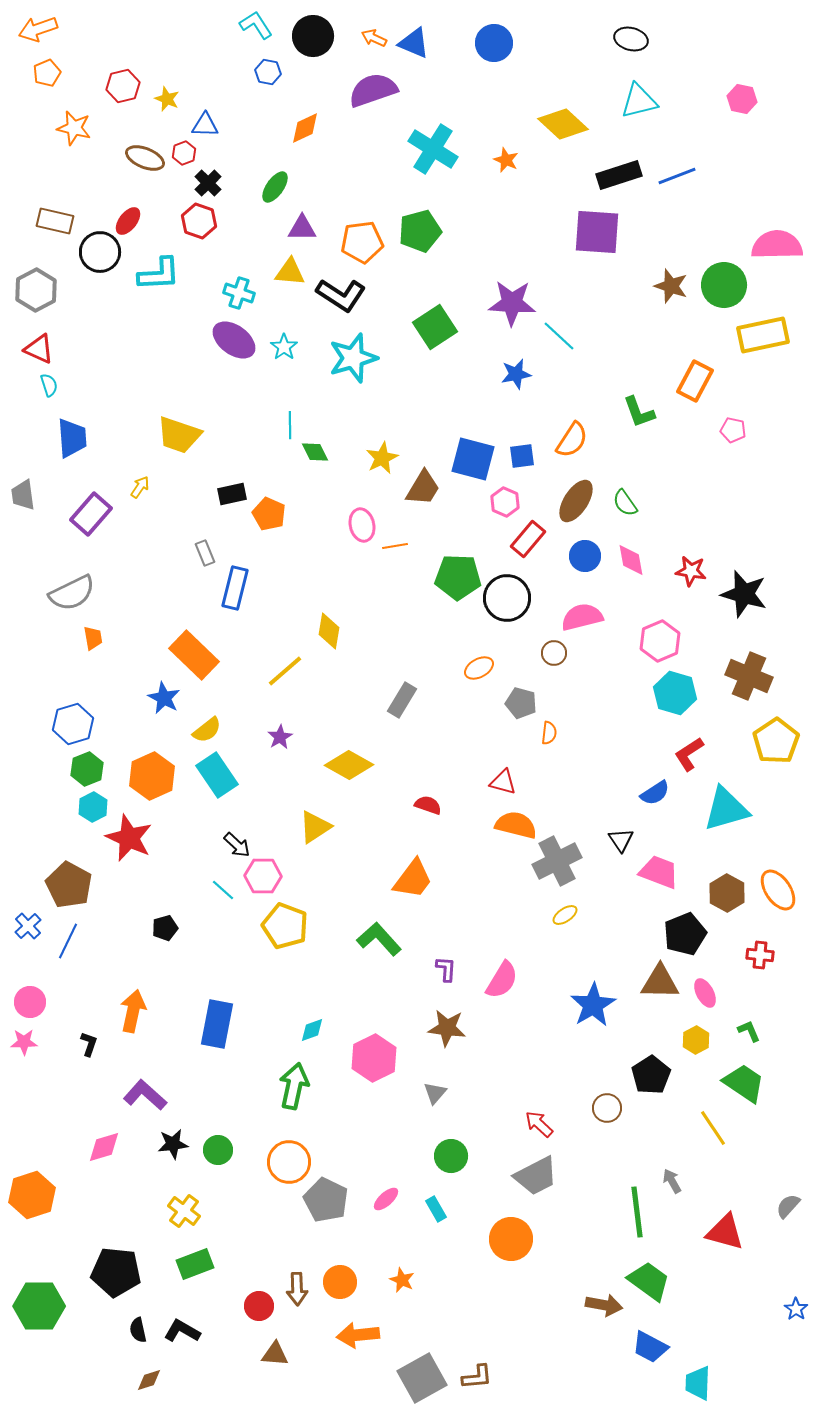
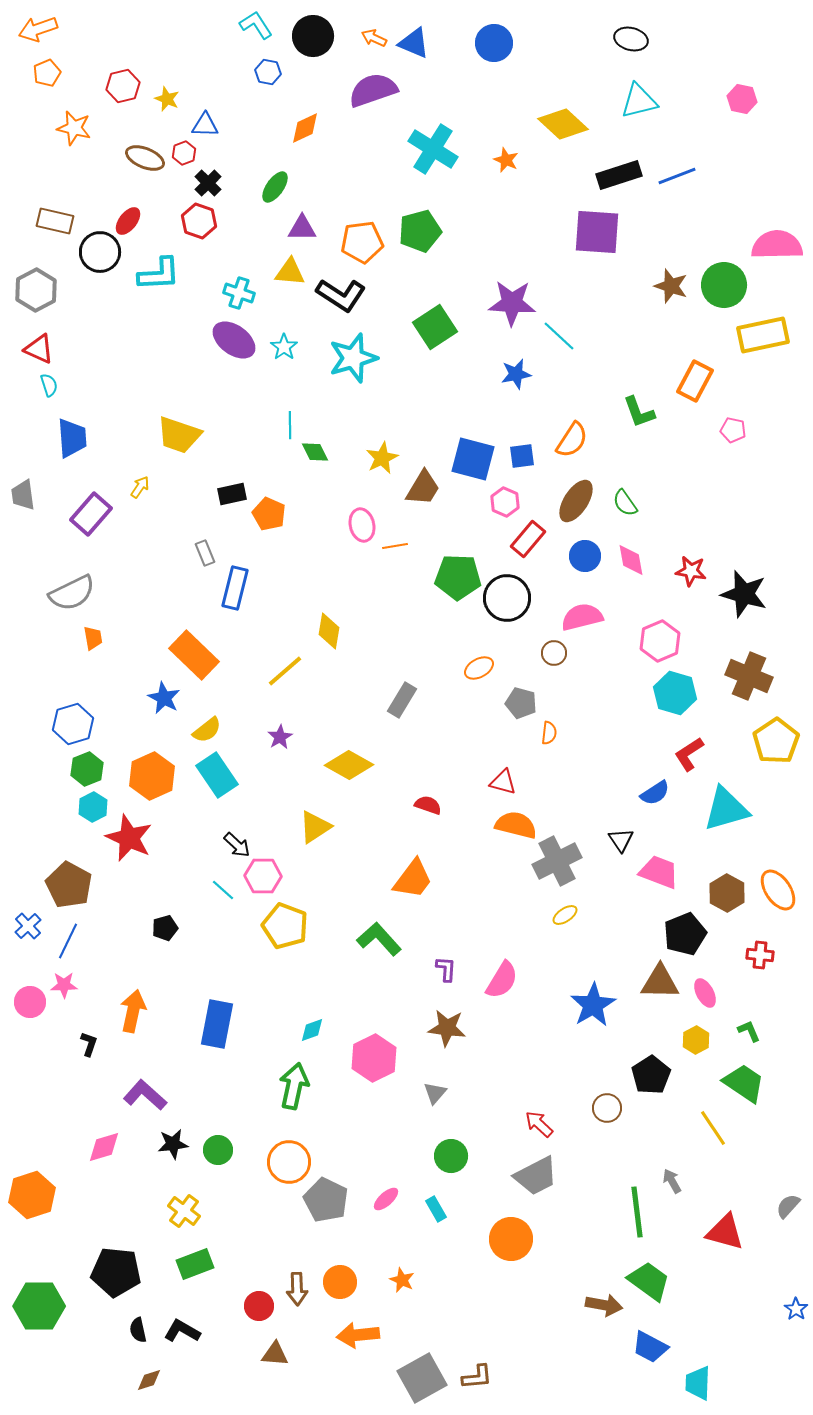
pink star at (24, 1042): moved 40 px right, 57 px up
